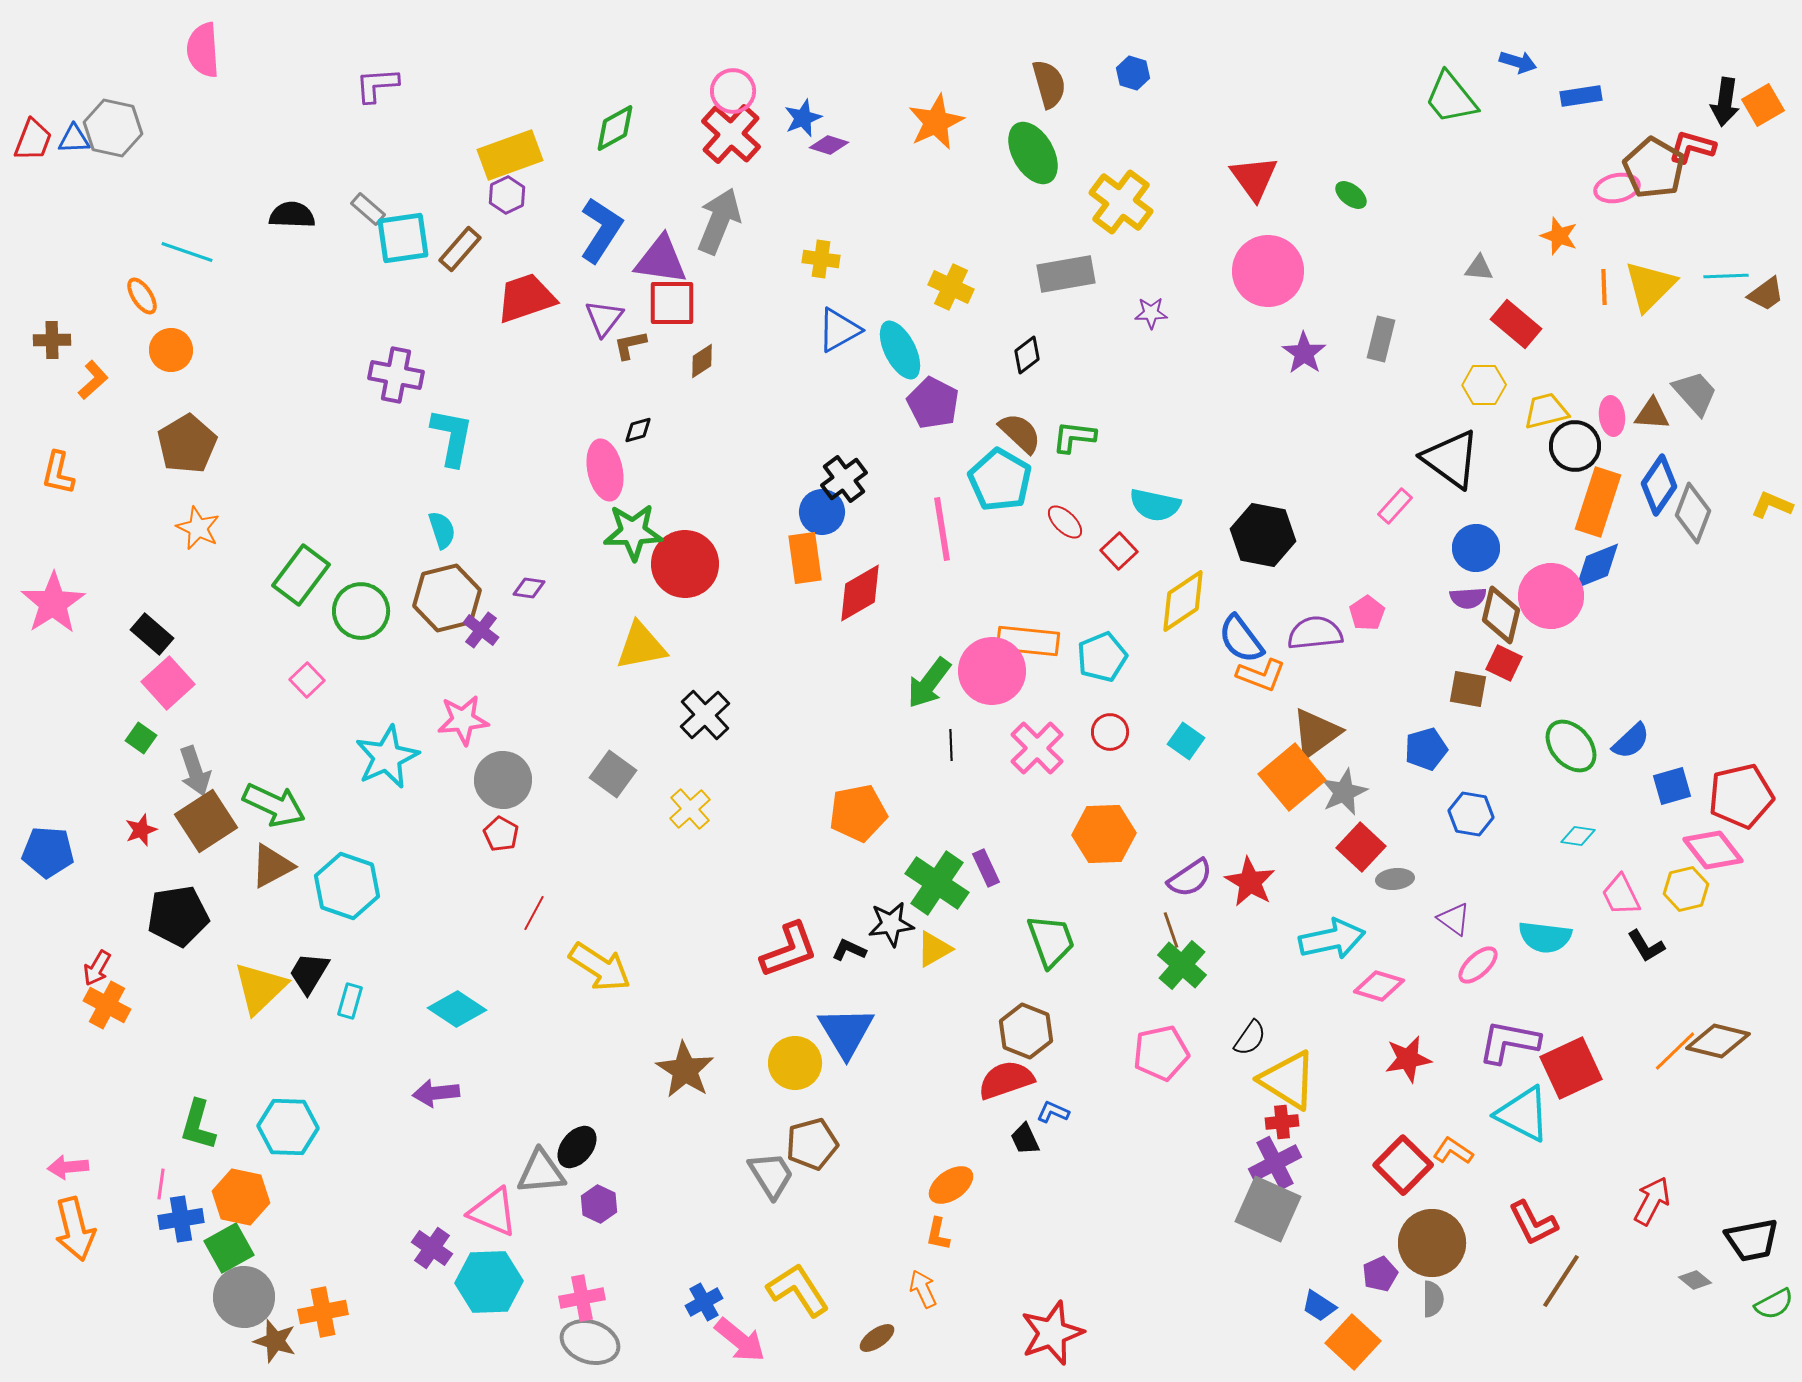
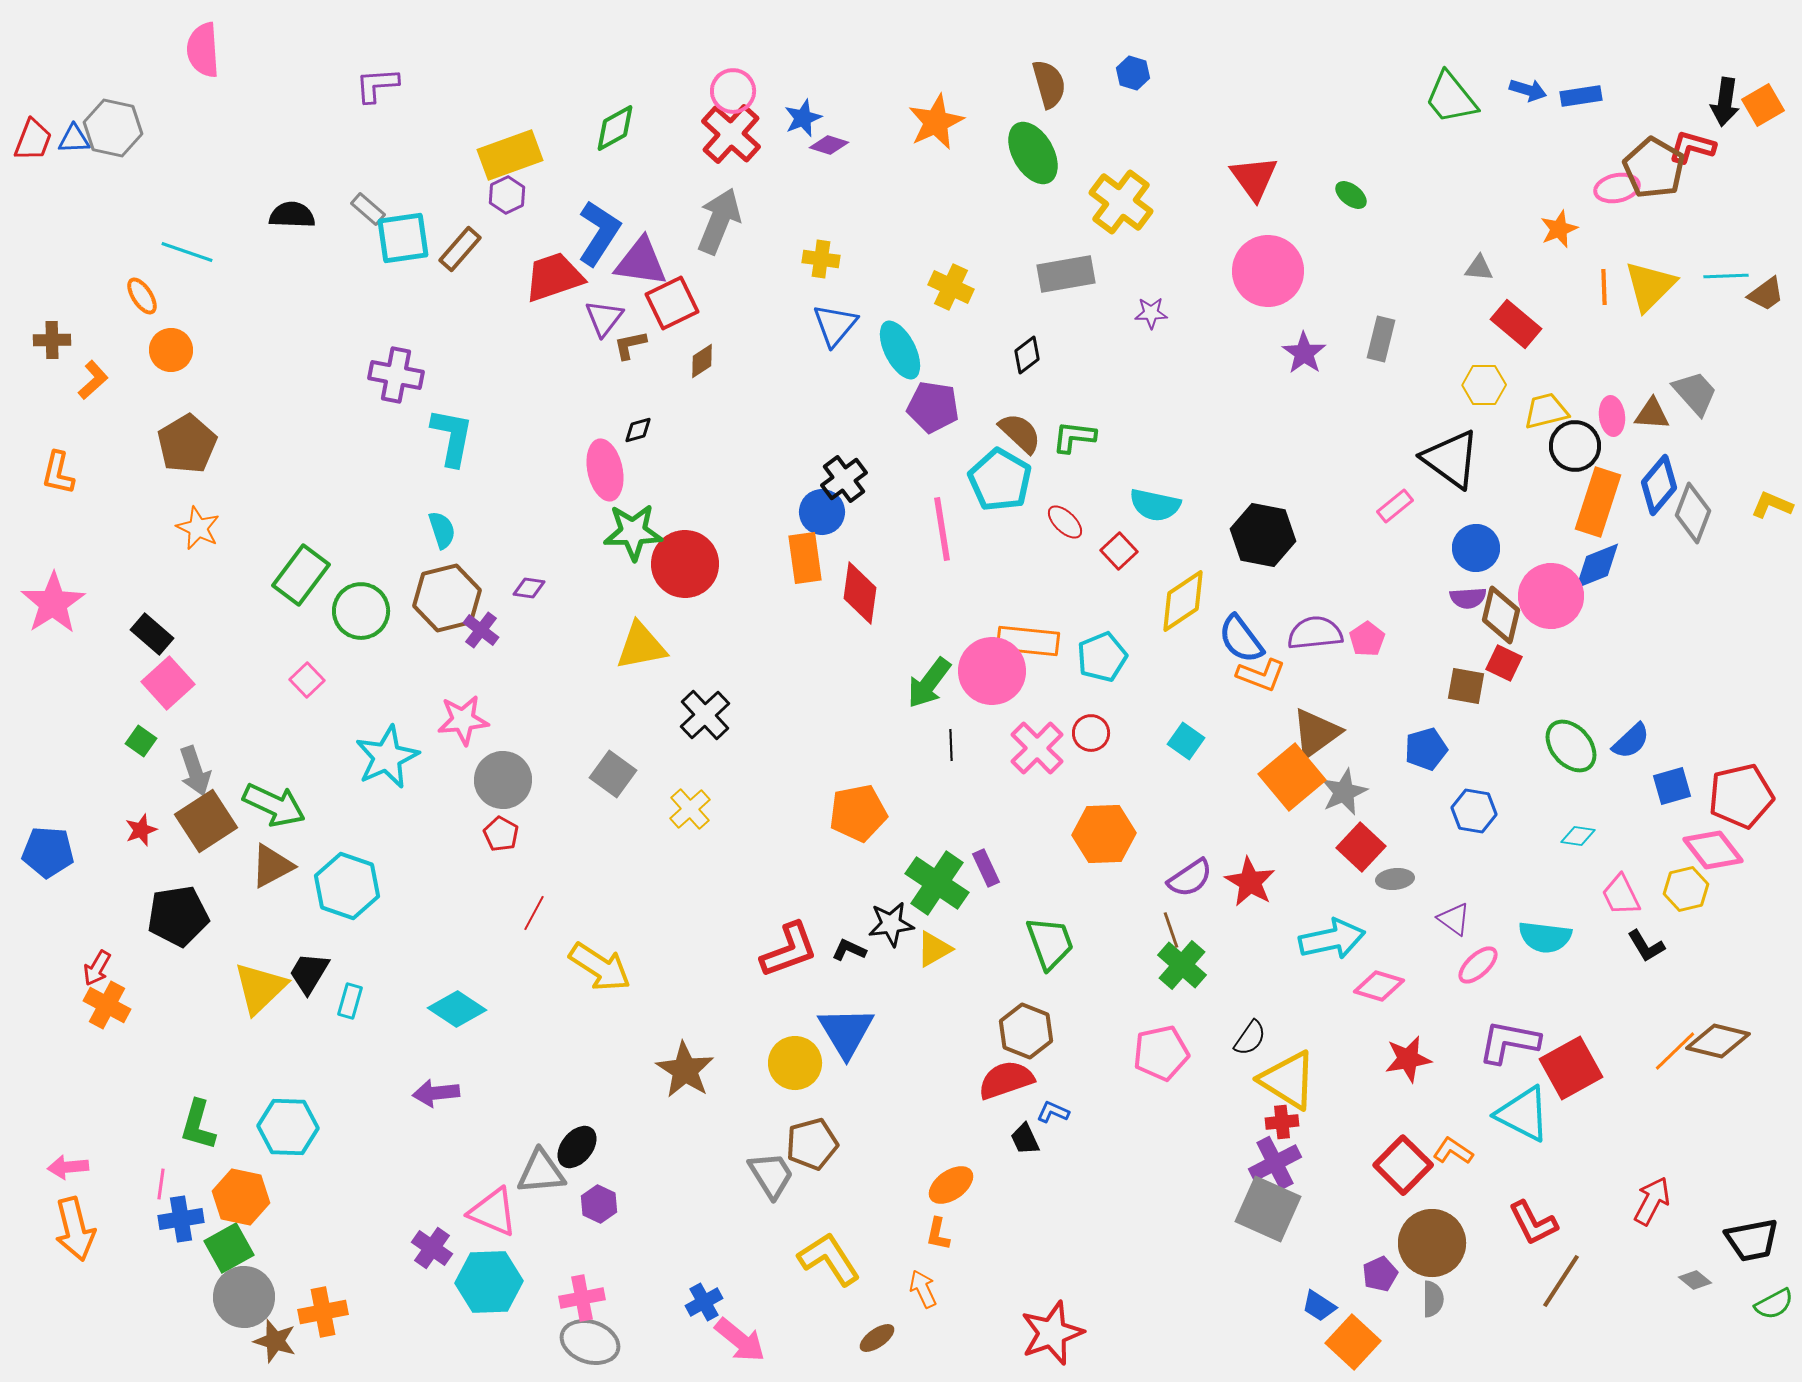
blue arrow at (1518, 62): moved 10 px right, 28 px down
blue L-shape at (601, 230): moved 2 px left, 3 px down
orange star at (1559, 236): moved 7 px up; rotated 30 degrees clockwise
purple triangle at (661, 260): moved 20 px left, 2 px down
red trapezoid at (526, 298): moved 28 px right, 21 px up
red square at (672, 303): rotated 26 degrees counterclockwise
blue triangle at (839, 330): moved 4 px left, 5 px up; rotated 21 degrees counterclockwise
purple pentagon at (933, 403): moved 4 px down; rotated 18 degrees counterclockwise
blue diamond at (1659, 485): rotated 6 degrees clockwise
pink rectangle at (1395, 506): rotated 9 degrees clockwise
red diamond at (860, 593): rotated 52 degrees counterclockwise
pink pentagon at (1367, 613): moved 26 px down
brown square at (1468, 689): moved 2 px left, 3 px up
red circle at (1110, 732): moved 19 px left, 1 px down
green square at (141, 738): moved 3 px down
blue hexagon at (1471, 814): moved 3 px right, 3 px up
green trapezoid at (1051, 941): moved 1 px left, 2 px down
red square at (1571, 1068): rotated 4 degrees counterclockwise
yellow L-shape at (798, 1290): moved 31 px right, 31 px up
